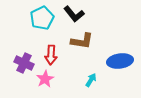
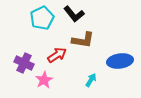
brown L-shape: moved 1 px right, 1 px up
red arrow: moved 6 px right; rotated 126 degrees counterclockwise
pink star: moved 1 px left, 1 px down
